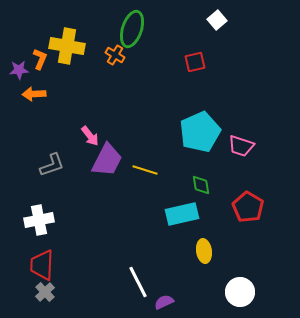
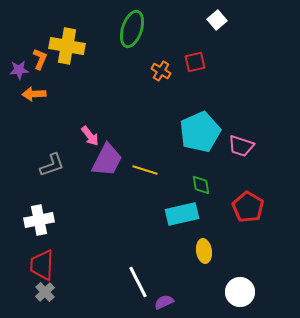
orange cross: moved 46 px right, 16 px down
